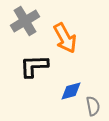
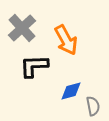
gray cross: moved 3 px left, 7 px down; rotated 12 degrees counterclockwise
orange arrow: moved 1 px right, 2 px down
